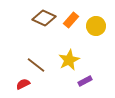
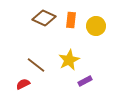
orange rectangle: rotated 35 degrees counterclockwise
